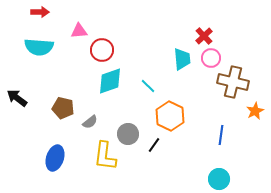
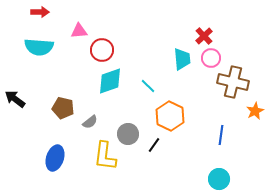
black arrow: moved 2 px left, 1 px down
